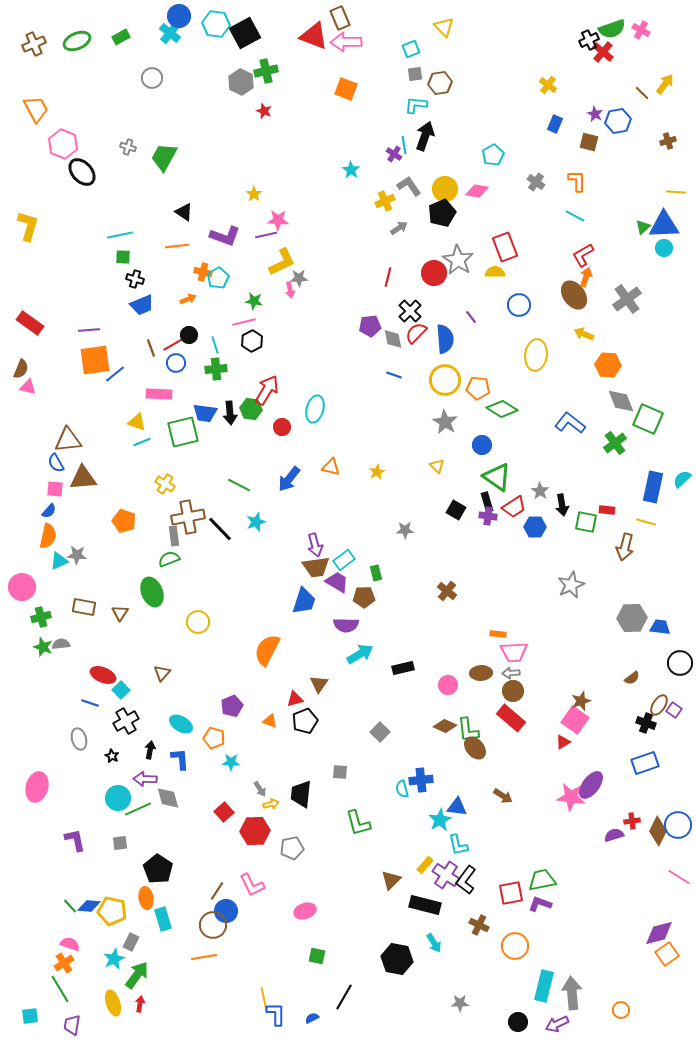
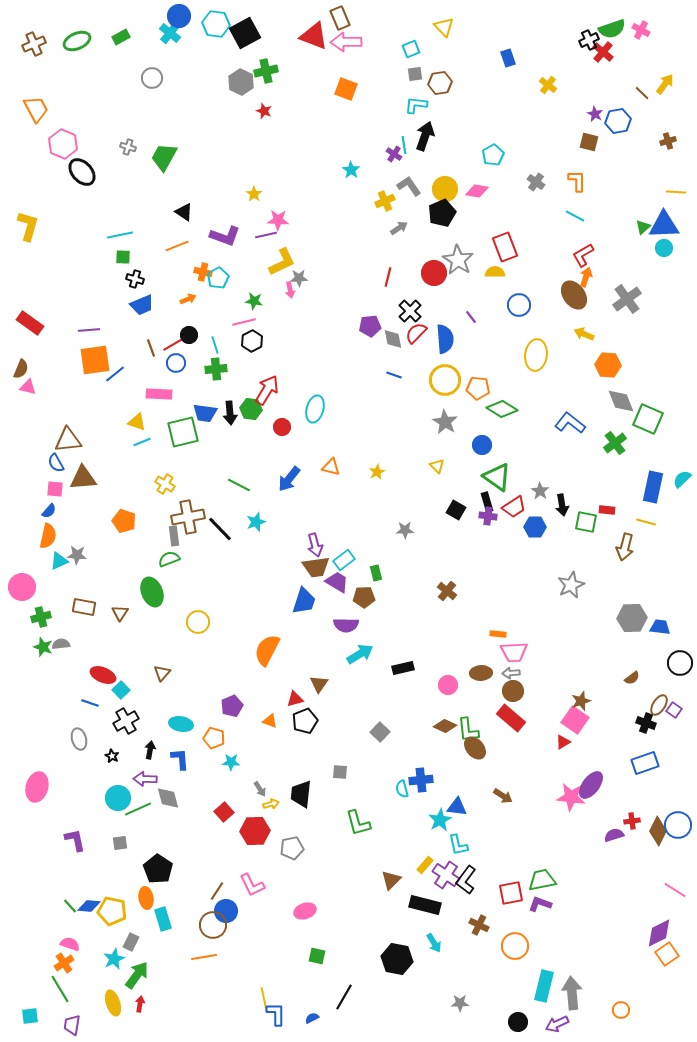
blue rectangle at (555, 124): moved 47 px left, 66 px up; rotated 42 degrees counterclockwise
orange line at (177, 246): rotated 15 degrees counterclockwise
cyan ellipse at (181, 724): rotated 20 degrees counterclockwise
pink line at (679, 877): moved 4 px left, 13 px down
purple diamond at (659, 933): rotated 12 degrees counterclockwise
